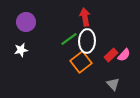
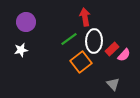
white ellipse: moved 7 px right
red rectangle: moved 1 px right, 6 px up
